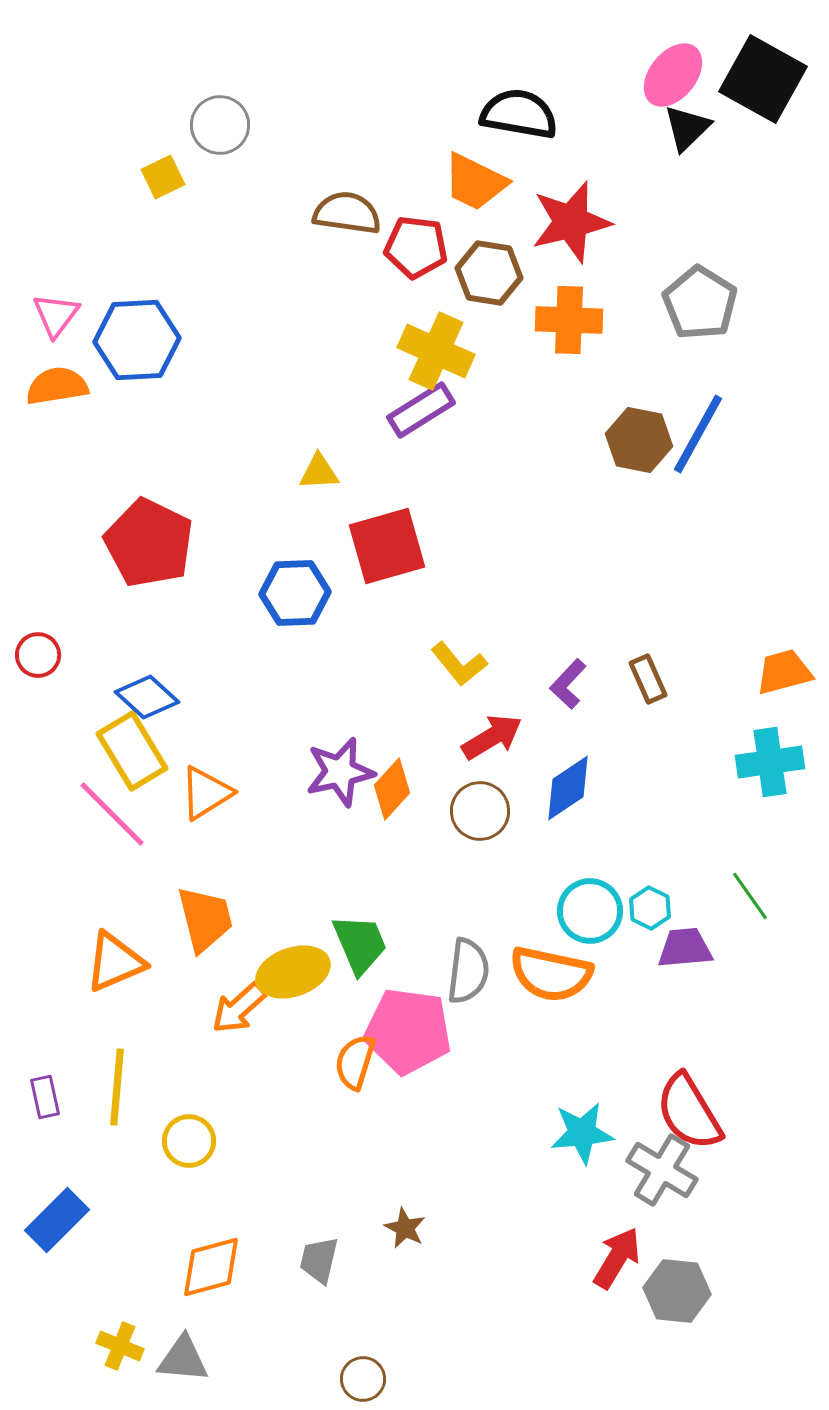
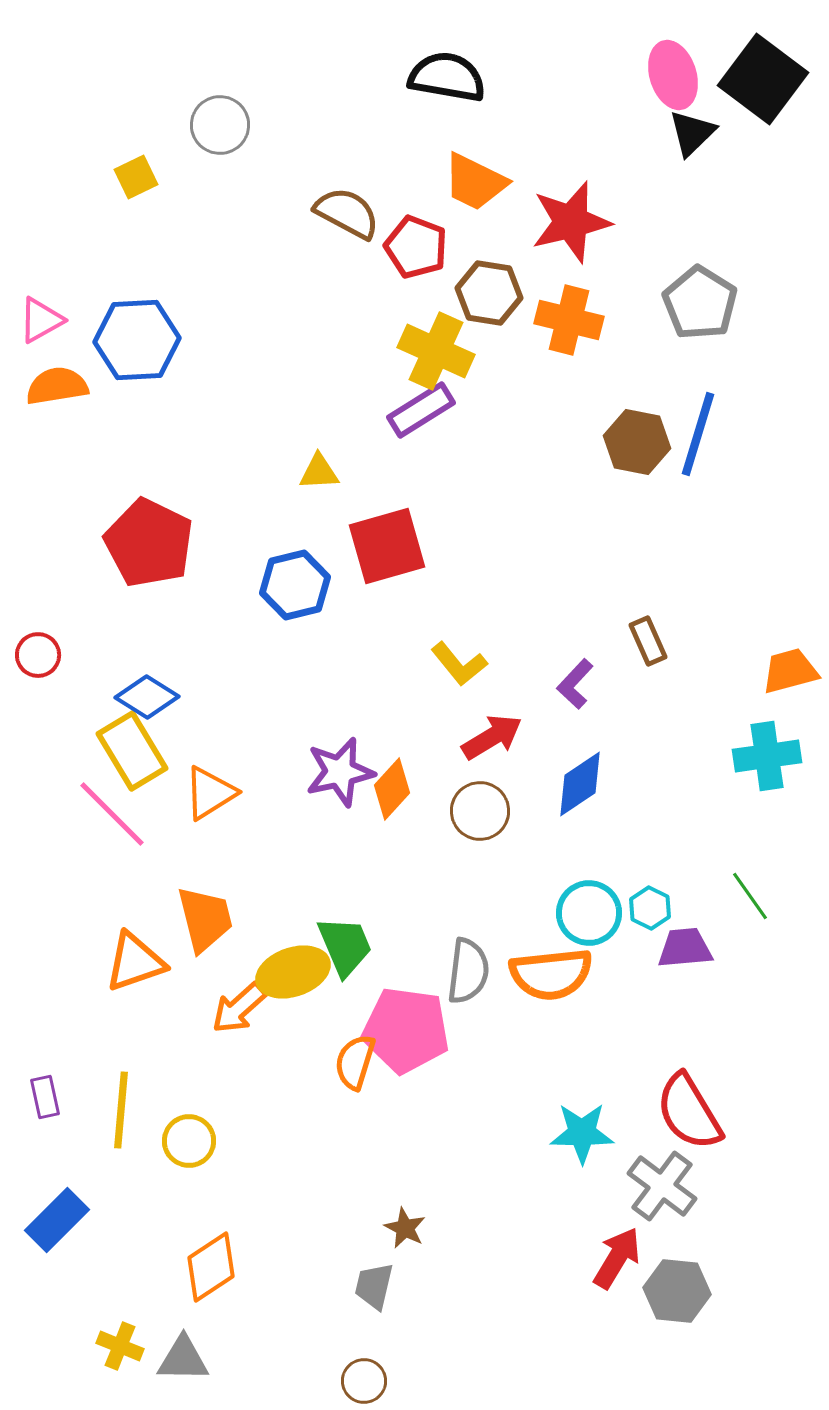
pink ellipse at (673, 75): rotated 56 degrees counterclockwise
black square at (763, 79): rotated 8 degrees clockwise
black semicircle at (519, 114): moved 72 px left, 37 px up
black triangle at (687, 128): moved 5 px right, 5 px down
yellow square at (163, 177): moved 27 px left
brown semicircle at (347, 213): rotated 20 degrees clockwise
red pentagon at (416, 247): rotated 14 degrees clockwise
brown hexagon at (489, 273): moved 20 px down
pink triangle at (56, 315): moved 15 px left, 5 px down; rotated 24 degrees clockwise
orange cross at (569, 320): rotated 12 degrees clockwise
blue line at (698, 434): rotated 12 degrees counterclockwise
brown hexagon at (639, 440): moved 2 px left, 2 px down
blue hexagon at (295, 593): moved 8 px up; rotated 12 degrees counterclockwise
orange trapezoid at (784, 672): moved 6 px right, 1 px up
brown rectangle at (648, 679): moved 38 px up
purple L-shape at (568, 684): moved 7 px right
blue diamond at (147, 697): rotated 10 degrees counterclockwise
cyan cross at (770, 762): moved 3 px left, 6 px up
blue diamond at (568, 788): moved 12 px right, 4 px up
orange triangle at (206, 793): moved 4 px right
cyan circle at (590, 911): moved 1 px left, 2 px down
green trapezoid at (360, 944): moved 15 px left, 2 px down
orange triangle at (115, 962): moved 20 px right; rotated 4 degrees clockwise
orange semicircle at (551, 974): rotated 18 degrees counterclockwise
pink pentagon at (408, 1031): moved 2 px left, 1 px up
yellow line at (117, 1087): moved 4 px right, 23 px down
cyan star at (582, 1133): rotated 6 degrees clockwise
gray cross at (662, 1170): moved 16 px down; rotated 6 degrees clockwise
gray trapezoid at (319, 1260): moved 55 px right, 26 px down
orange diamond at (211, 1267): rotated 18 degrees counterclockwise
gray triangle at (183, 1359): rotated 4 degrees counterclockwise
brown circle at (363, 1379): moved 1 px right, 2 px down
